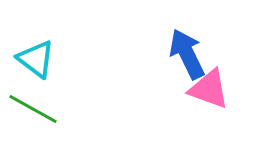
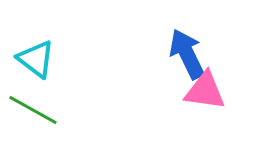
pink triangle: moved 4 px left, 2 px down; rotated 12 degrees counterclockwise
green line: moved 1 px down
